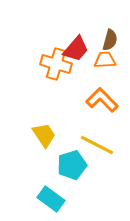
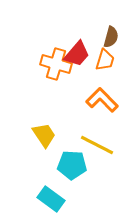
brown semicircle: moved 1 px right, 3 px up
red trapezoid: moved 1 px right, 5 px down
orange trapezoid: rotated 110 degrees clockwise
cyan pentagon: rotated 20 degrees clockwise
